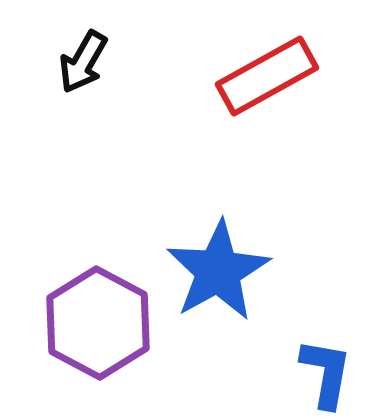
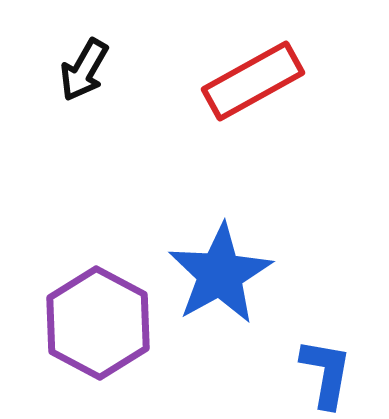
black arrow: moved 1 px right, 8 px down
red rectangle: moved 14 px left, 5 px down
blue star: moved 2 px right, 3 px down
